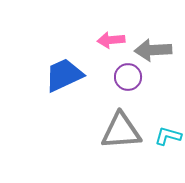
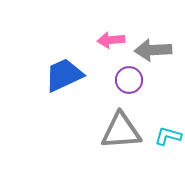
purple circle: moved 1 px right, 3 px down
